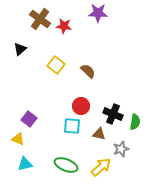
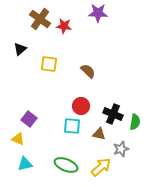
yellow square: moved 7 px left, 1 px up; rotated 30 degrees counterclockwise
